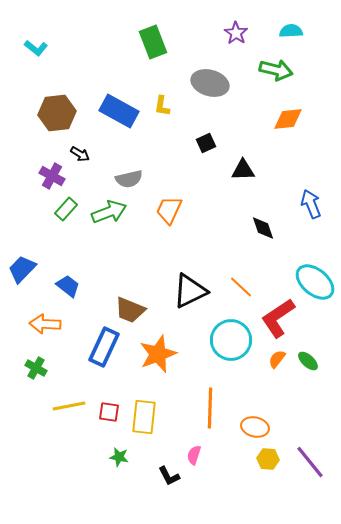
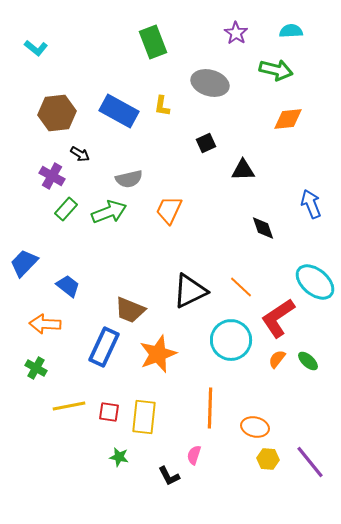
blue trapezoid at (22, 269): moved 2 px right, 6 px up
